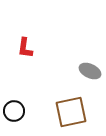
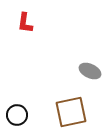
red L-shape: moved 25 px up
black circle: moved 3 px right, 4 px down
